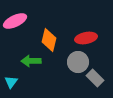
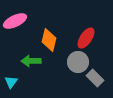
red ellipse: rotated 45 degrees counterclockwise
